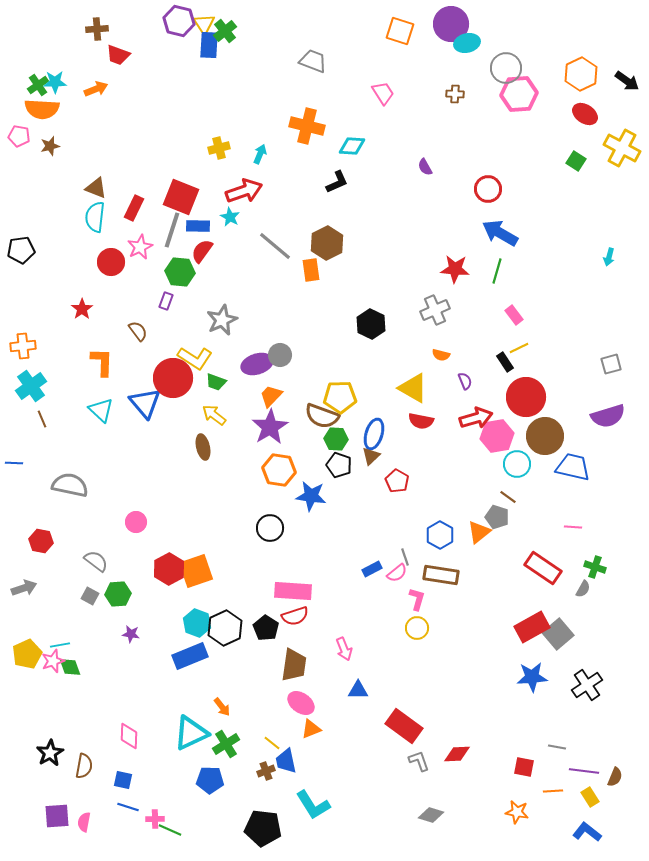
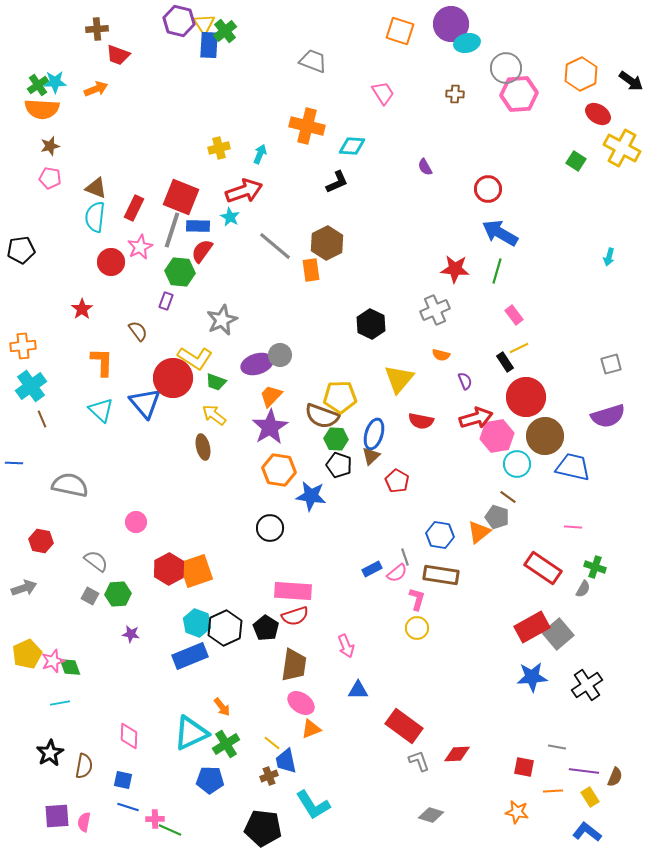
black arrow at (627, 81): moved 4 px right
red ellipse at (585, 114): moved 13 px right
pink pentagon at (19, 136): moved 31 px right, 42 px down
yellow triangle at (413, 388): moved 14 px left, 9 px up; rotated 40 degrees clockwise
blue hexagon at (440, 535): rotated 20 degrees counterclockwise
cyan line at (60, 645): moved 58 px down
pink arrow at (344, 649): moved 2 px right, 3 px up
brown cross at (266, 771): moved 3 px right, 5 px down
